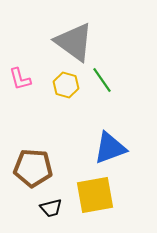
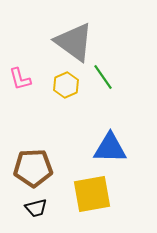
green line: moved 1 px right, 3 px up
yellow hexagon: rotated 20 degrees clockwise
blue triangle: rotated 21 degrees clockwise
brown pentagon: rotated 6 degrees counterclockwise
yellow square: moved 3 px left, 1 px up
black trapezoid: moved 15 px left
